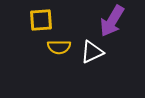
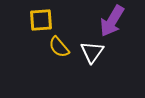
yellow semicircle: rotated 50 degrees clockwise
white triangle: rotated 30 degrees counterclockwise
